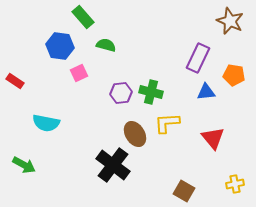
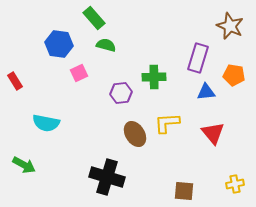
green rectangle: moved 11 px right, 1 px down
brown star: moved 5 px down
blue hexagon: moved 1 px left, 2 px up
purple rectangle: rotated 8 degrees counterclockwise
red rectangle: rotated 24 degrees clockwise
green cross: moved 3 px right, 15 px up; rotated 15 degrees counterclockwise
red triangle: moved 5 px up
black cross: moved 6 px left, 12 px down; rotated 20 degrees counterclockwise
brown square: rotated 25 degrees counterclockwise
